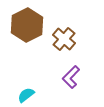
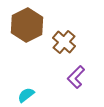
brown cross: moved 3 px down
purple L-shape: moved 5 px right
